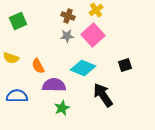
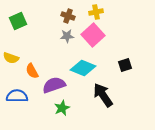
yellow cross: moved 2 px down; rotated 24 degrees clockwise
orange semicircle: moved 6 px left, 5 px down
purple semicircle: rotated 20 degrees counterclockwise
